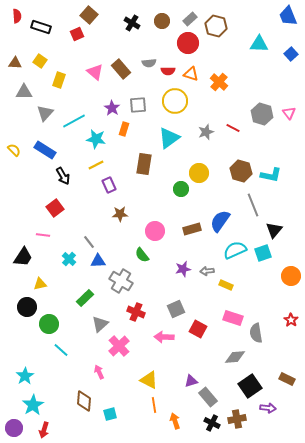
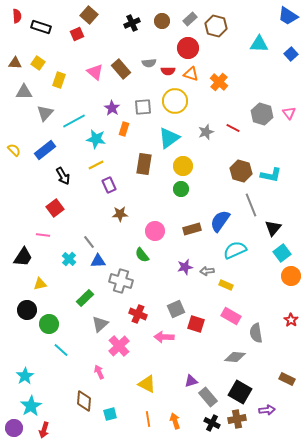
blue trapezoid at (288, 16): rotated 35 degrees counterclockwise
black cross at (132, 23): rotated 35 degrees clockwise
red circle at (188, 43): moved 5 px down
yellow square at (40, 61): moved 2 px left, 2 px down
gray square at (138, 105): moved 5 px right, 2 px down
blue rectangle at (45, 150): rotated 70 degrees counterclockwise
yellow circle at (199, 173): moved 16 px left, 7 px up
gray line at (253, 205): moved 2 px left
black triangle at (274, 230): moved 1 px left, 2 px up
cyan square at (263, 253): moved 19 px right; rotated 18 degrees counterclockwise
purple star at (183, 269): moved 2 px right, 2 px up
gray cross at (121, 281): rotated 15 degrees counterclockwise
black circle at (27, 307): moved 3 px down
red cross at (136, 312): moved 2 px right, 2 px down
pink rectangle at (233, 318): moved 2 px left, 2 px up; rotated 12 degrees clockwise
red square at (198, 329): moved 2 px left, 5 px up; rotated 12 degrees counterclockwise
gray diamond at (235, 357): rotated 10 degrees clockwise
yellow triangle at (149, 380): moved 2 px left, 4 px down
black square at (250, 386): moved 10 px left, 6 px down; rotated 25 degrees counterclockwise
cyan star at (33, 405): moved 2 px left, 1 px down
orange line at (154, 405): moved 6 px left, 14 px down
purple arrow at (268, 408): moved 1 px left, 2 px down; rotated 14 degrees counterclockwise
